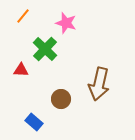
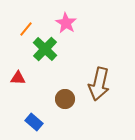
orange line: moved 3 px right, 13 px down
pink star: rotated 15 degrees clockwise
red triangle: moved 3 px left, 8 px down
brown circle: moved 4 px right
